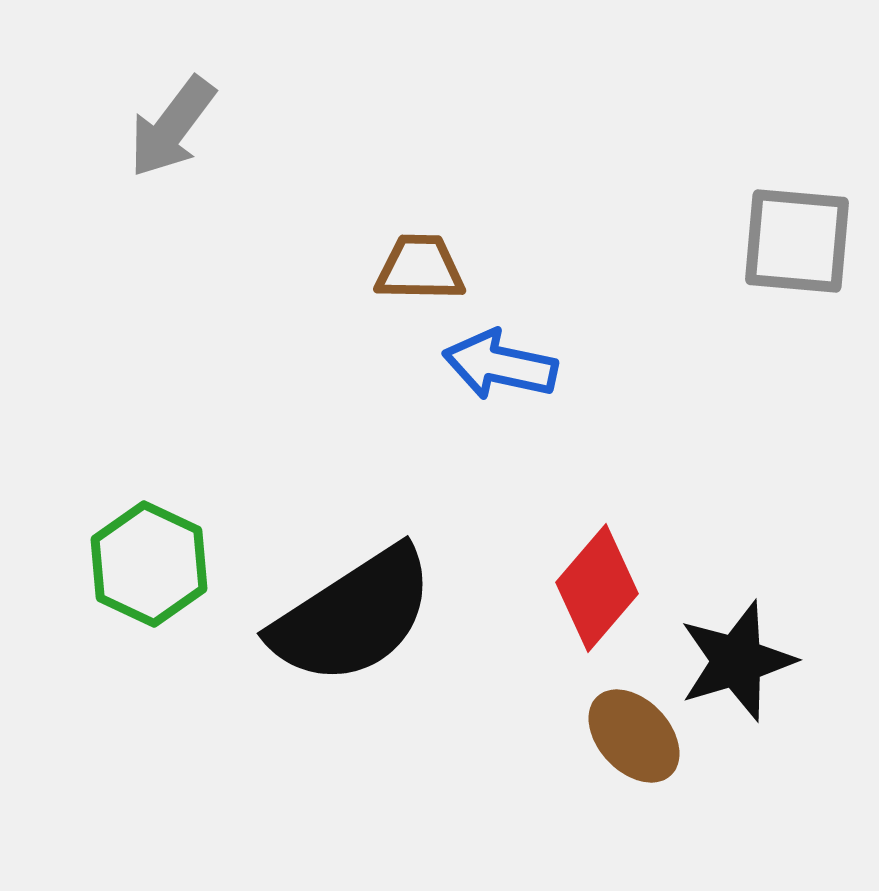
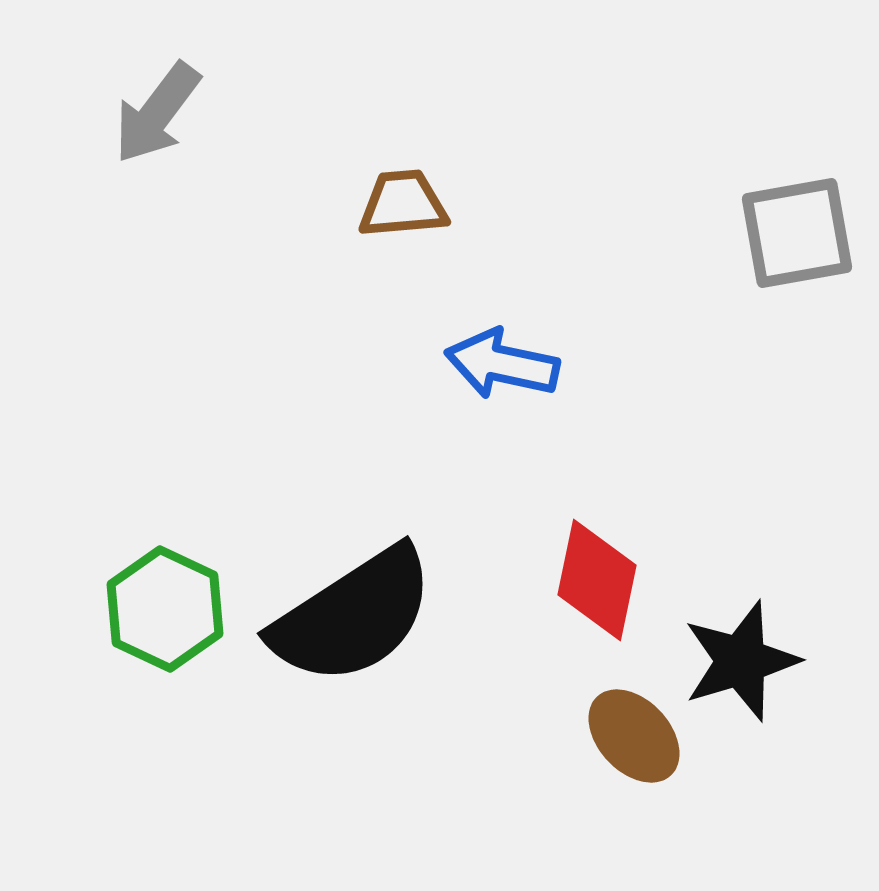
gray arrow: moved 15 px left, 14 px up
gray square: moved 8 px up; rotated 15 degrees counterclockwise
brown trapezoid: moved 17 px left, 64 px up; rotated 6 degrees counterclockwise
blue arrow: moved 2 px right, 1 px up
green hexagon: moved 16 px right, 45 px down
red diamond: moved 8 px up; rotated 29 degrees counterclockwise
black star: moved 4 px right
